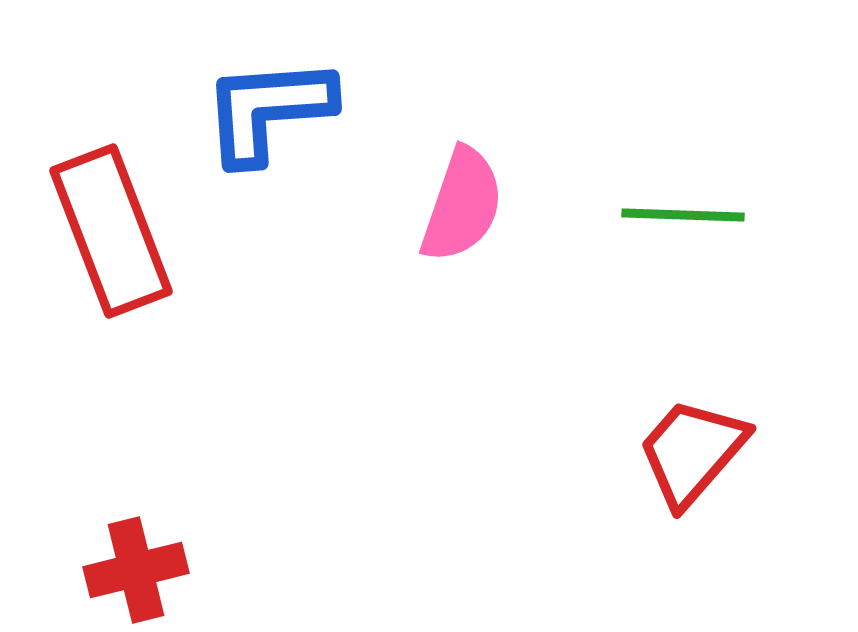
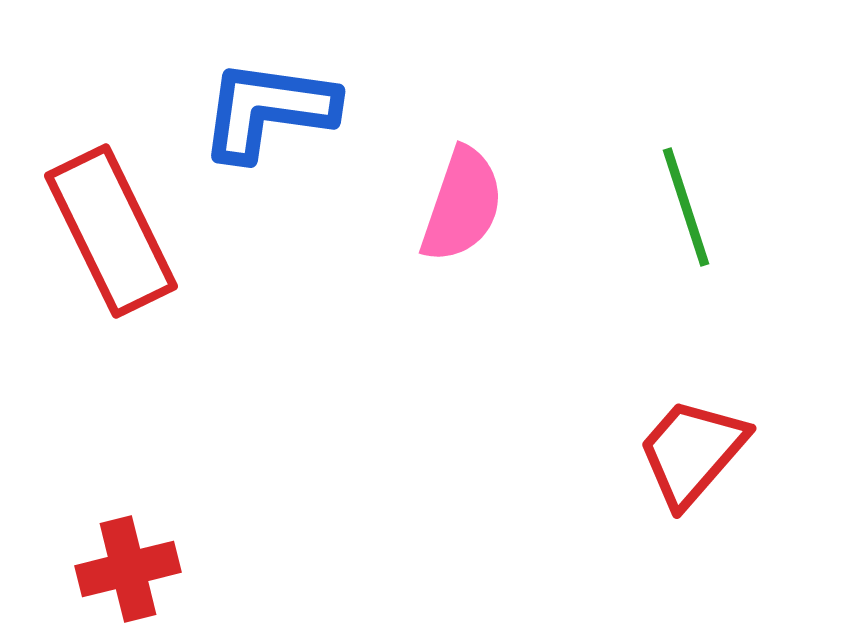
blue L-shape: rotated 12 degrees clockwise
green line: moved 3 px right, 8 px up; rotated 70 degrees clockwise
red rectangle: rotated 5 degrees counterclockwise
red cross: moved 8 px left, 1 px up
